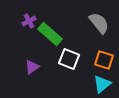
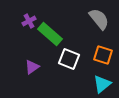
gray semicircle: moved 4 px up
orange square: moved 1 px left, 5 px up
